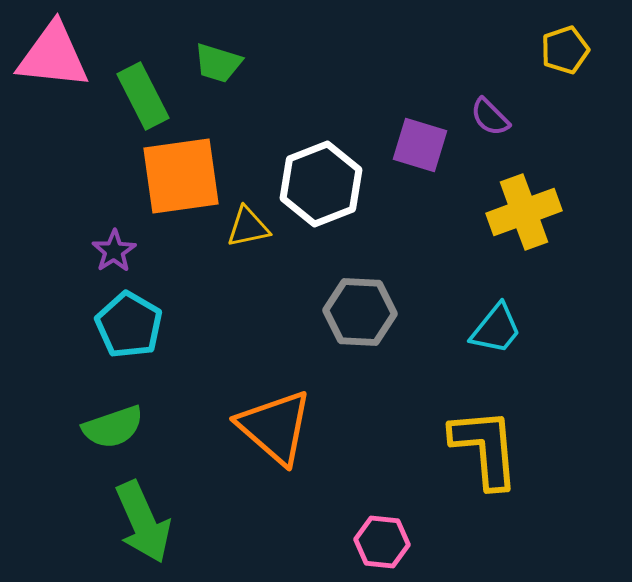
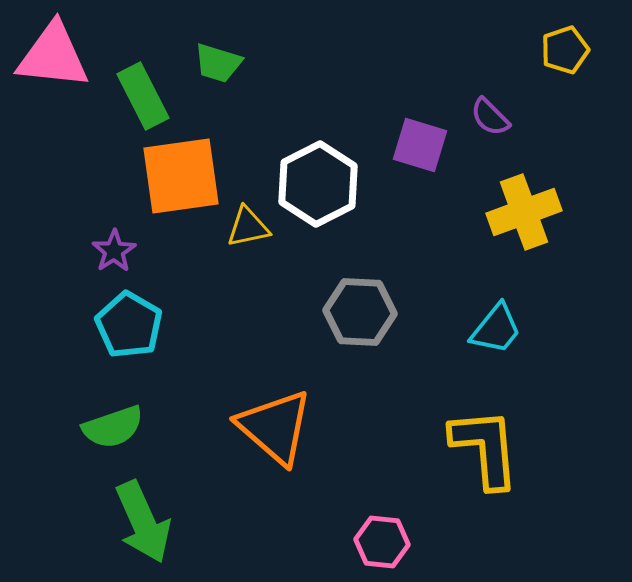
white hexagon: moved 3 px left; rotated 6 degrees counterclockwise
